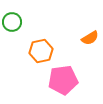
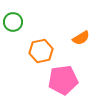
green circle: moved 1 px right
orange semicircle: moved 9 px left
